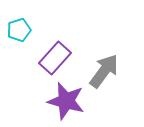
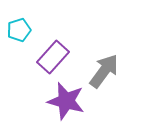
purple rectangle: moved 2 px left, 1 px up
